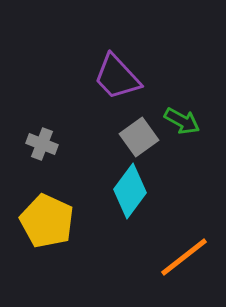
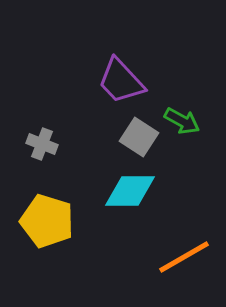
purple trapezoid: moved 4 px right, 4 px down
gray square: rotated 21 degrees counterclockwise
cyan diamond: rotated 54 degrees clockwise
yellow pentagon: rotated 8 degrees counterclockwise
orange line: rotated 8 degrees clockwise
